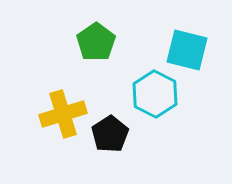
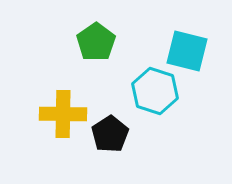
cyan square: moved 1 px down
cyan hexagon: moved 3 px up; rotated 9 degrees counterclockwise
yellow cross: rotated 18 degrees clockwise
